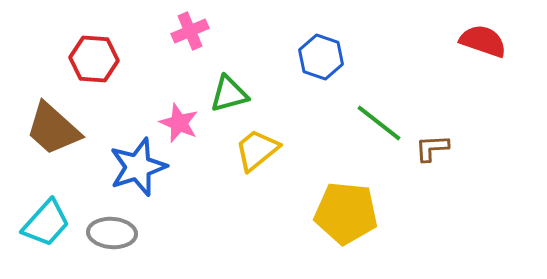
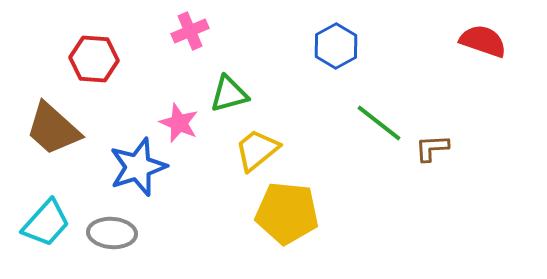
blue hexagon: moved 15 px right, 11 px up; rotated 12 degrees clockwise
yellow pentagon: moved 59 px left
